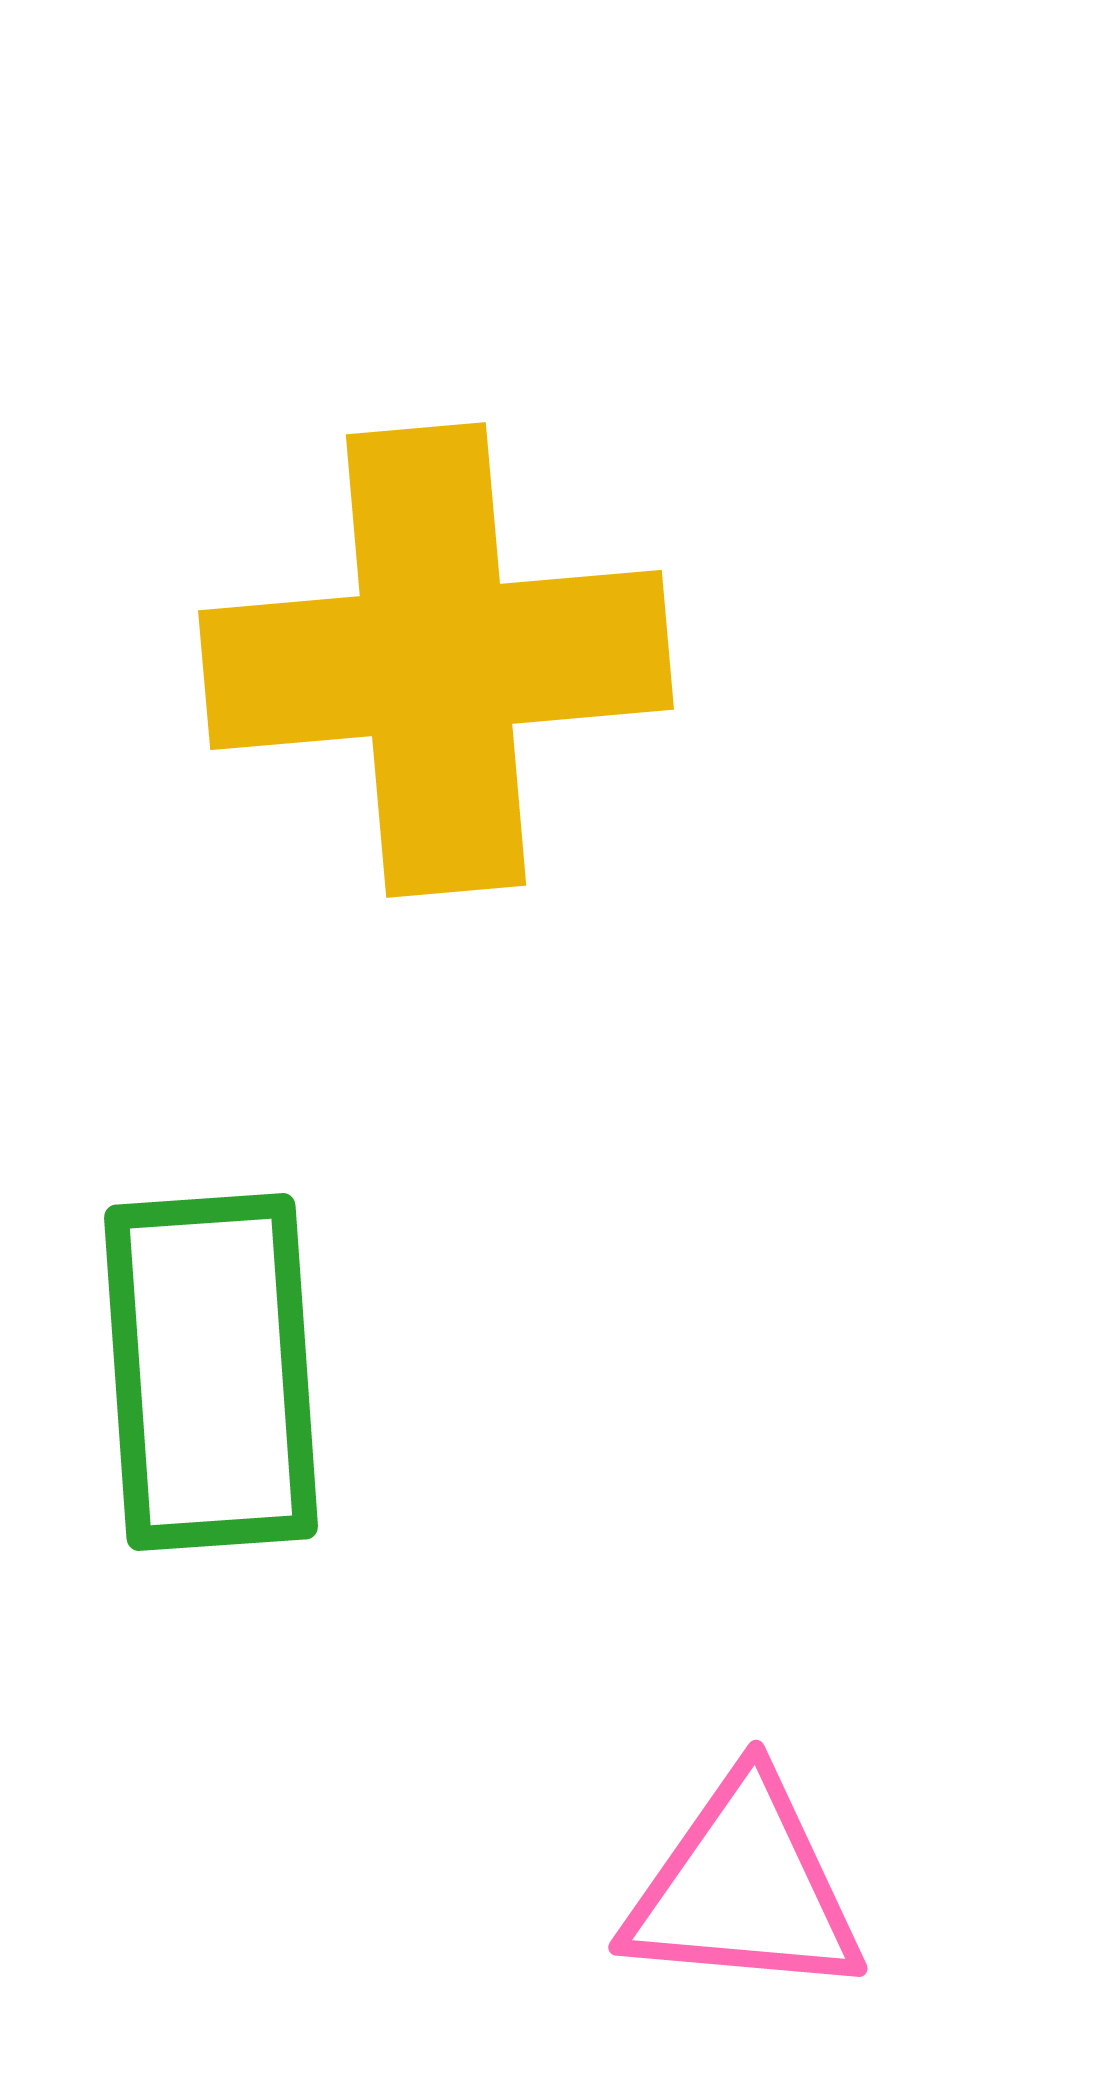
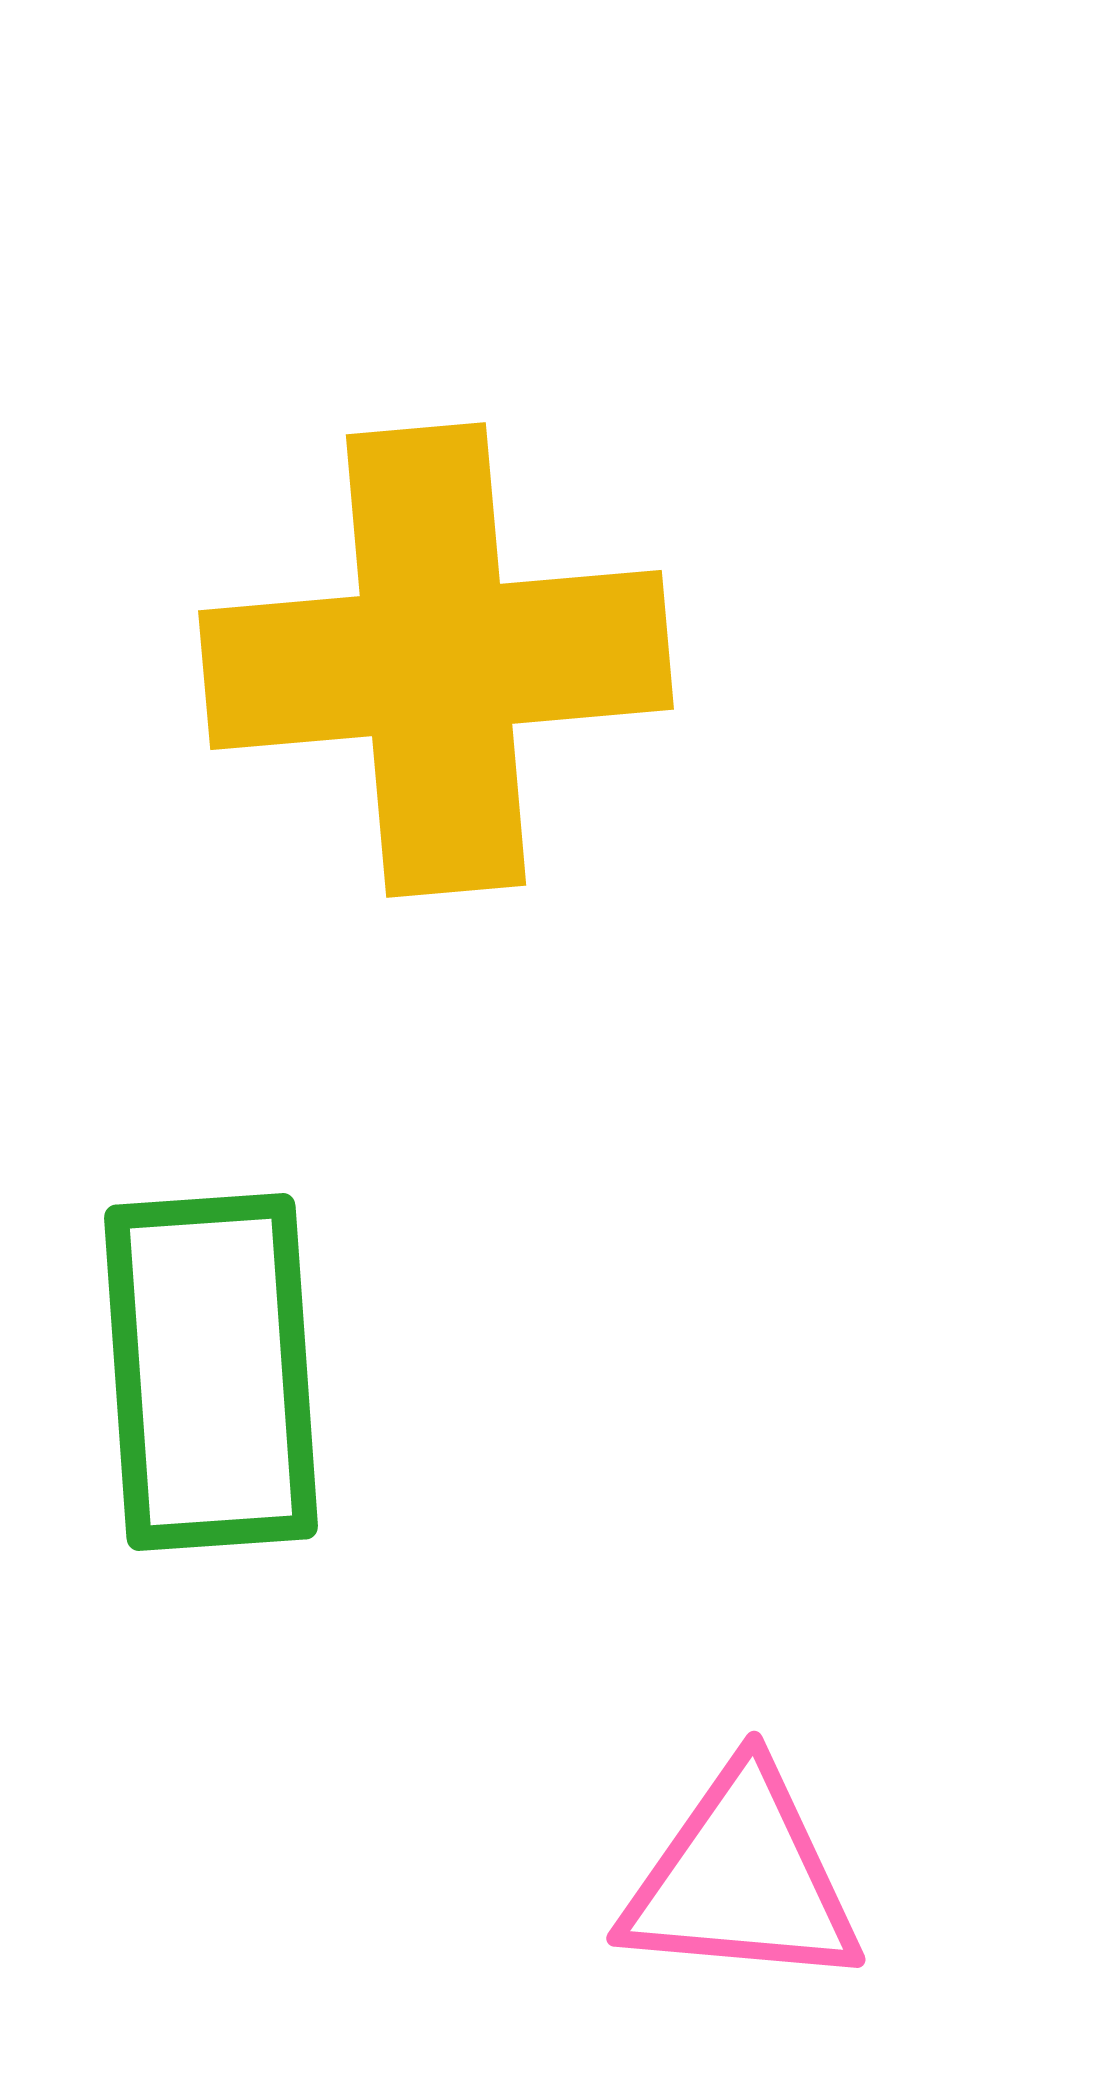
pink triangle: moved 2 px left, 9 px up
